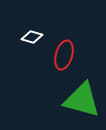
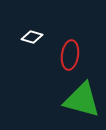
red ellipse: moved 6 px right; rotated 8 degrees counterclockwise
